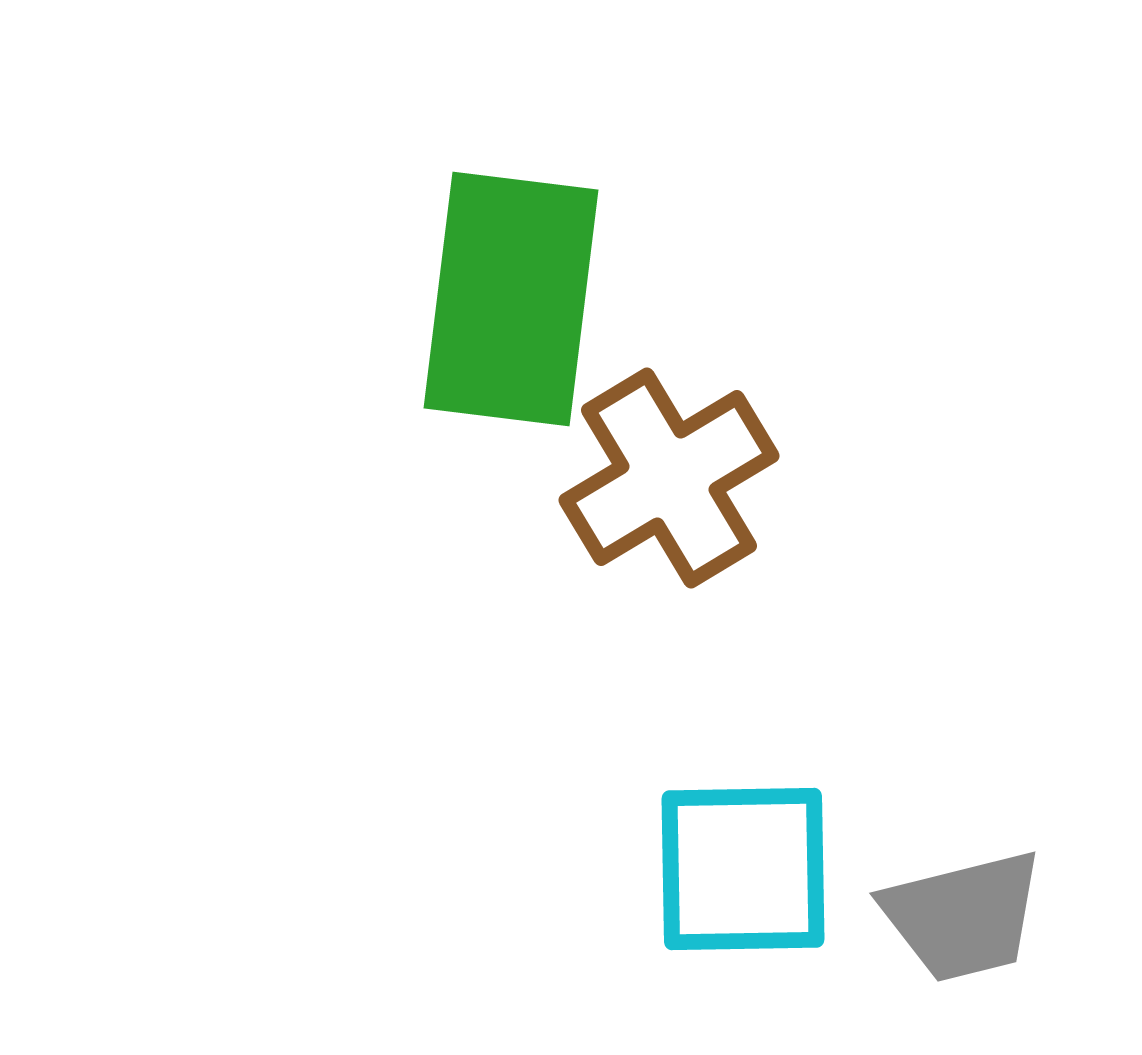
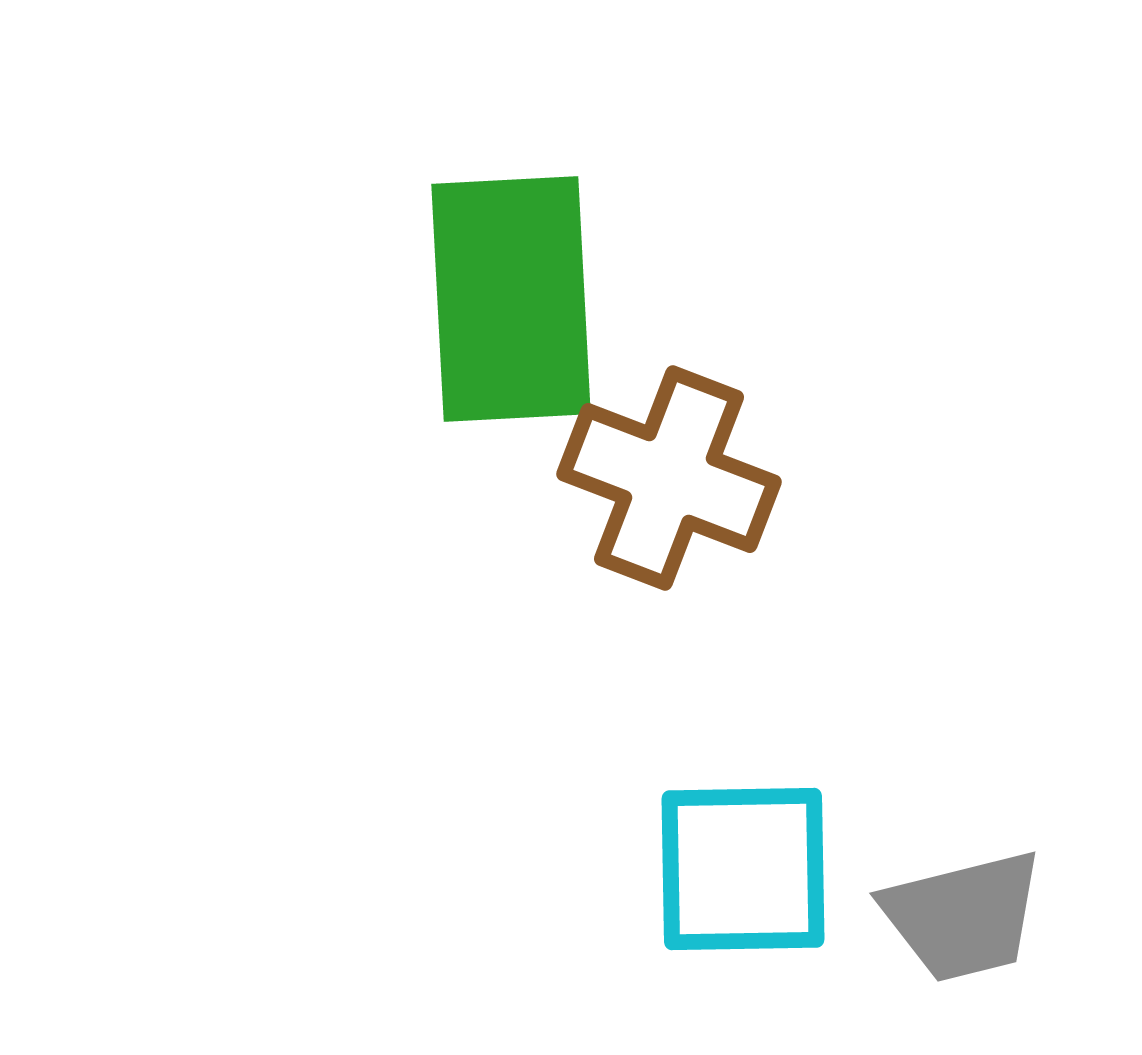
green rectangle: rotated 10 degrees counterclockwise
brown cross: rotated 38 degrees counterclockwise
